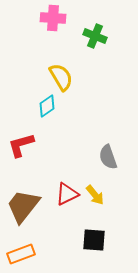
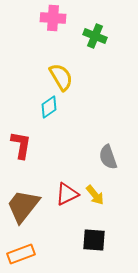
cyan diamond: moved 2 px right, 1 px down
red L-shape: rotated 116 degrees clockwise
